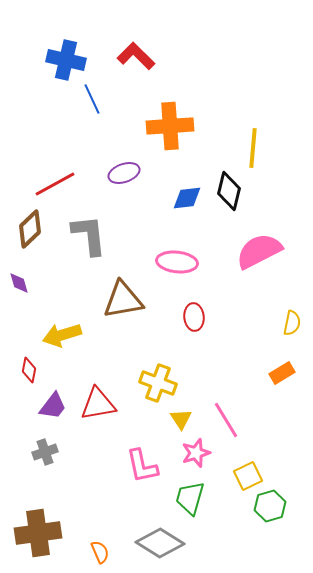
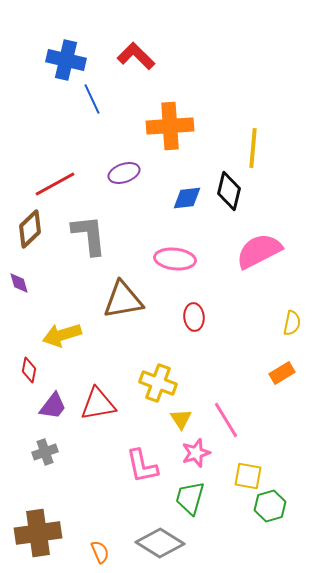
pink ellipse: moved 2 px left, 3 px up
yellow square: rotated 36 degrees clockwise
